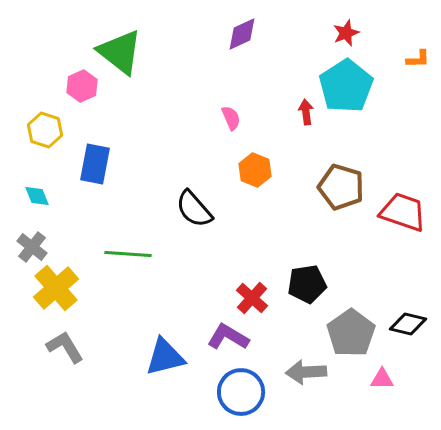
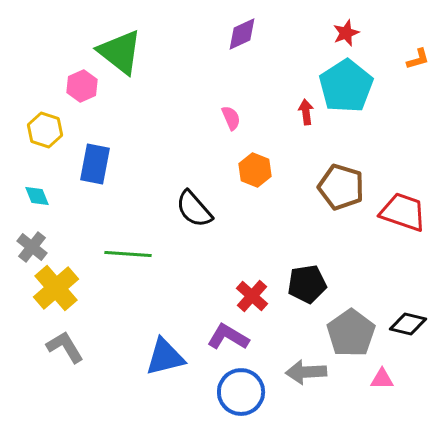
orange L-shape: rotated 15 degrees counterclockwise
red cross: moved 2 px up
